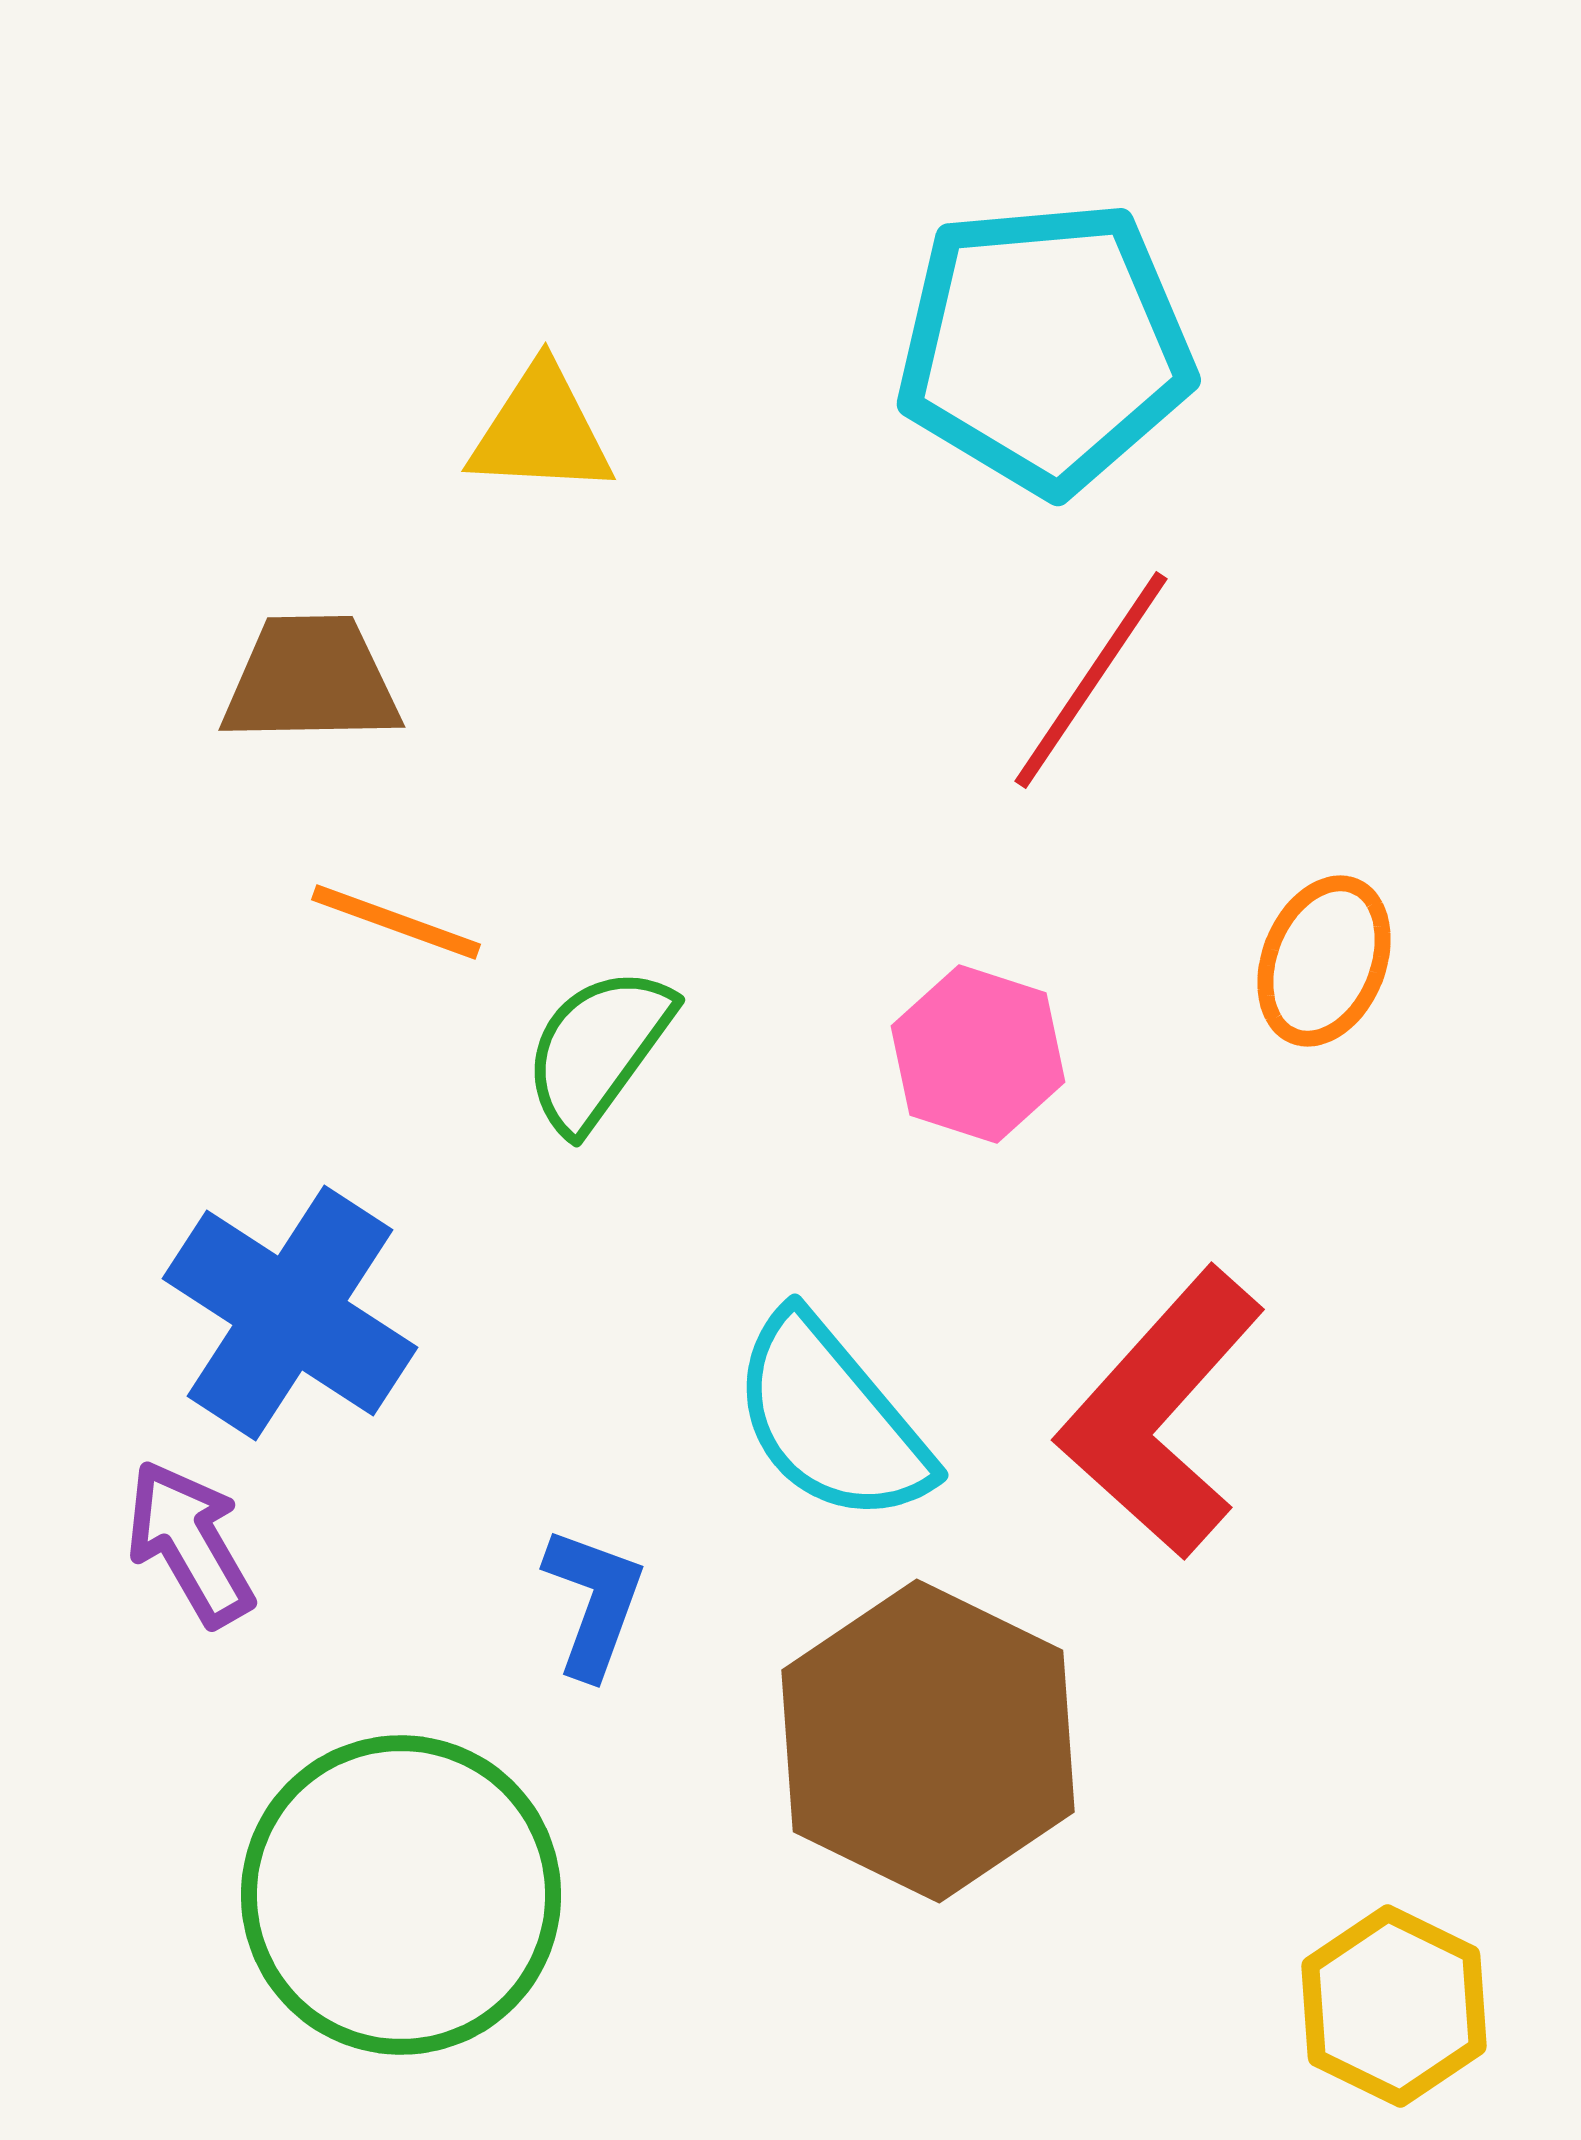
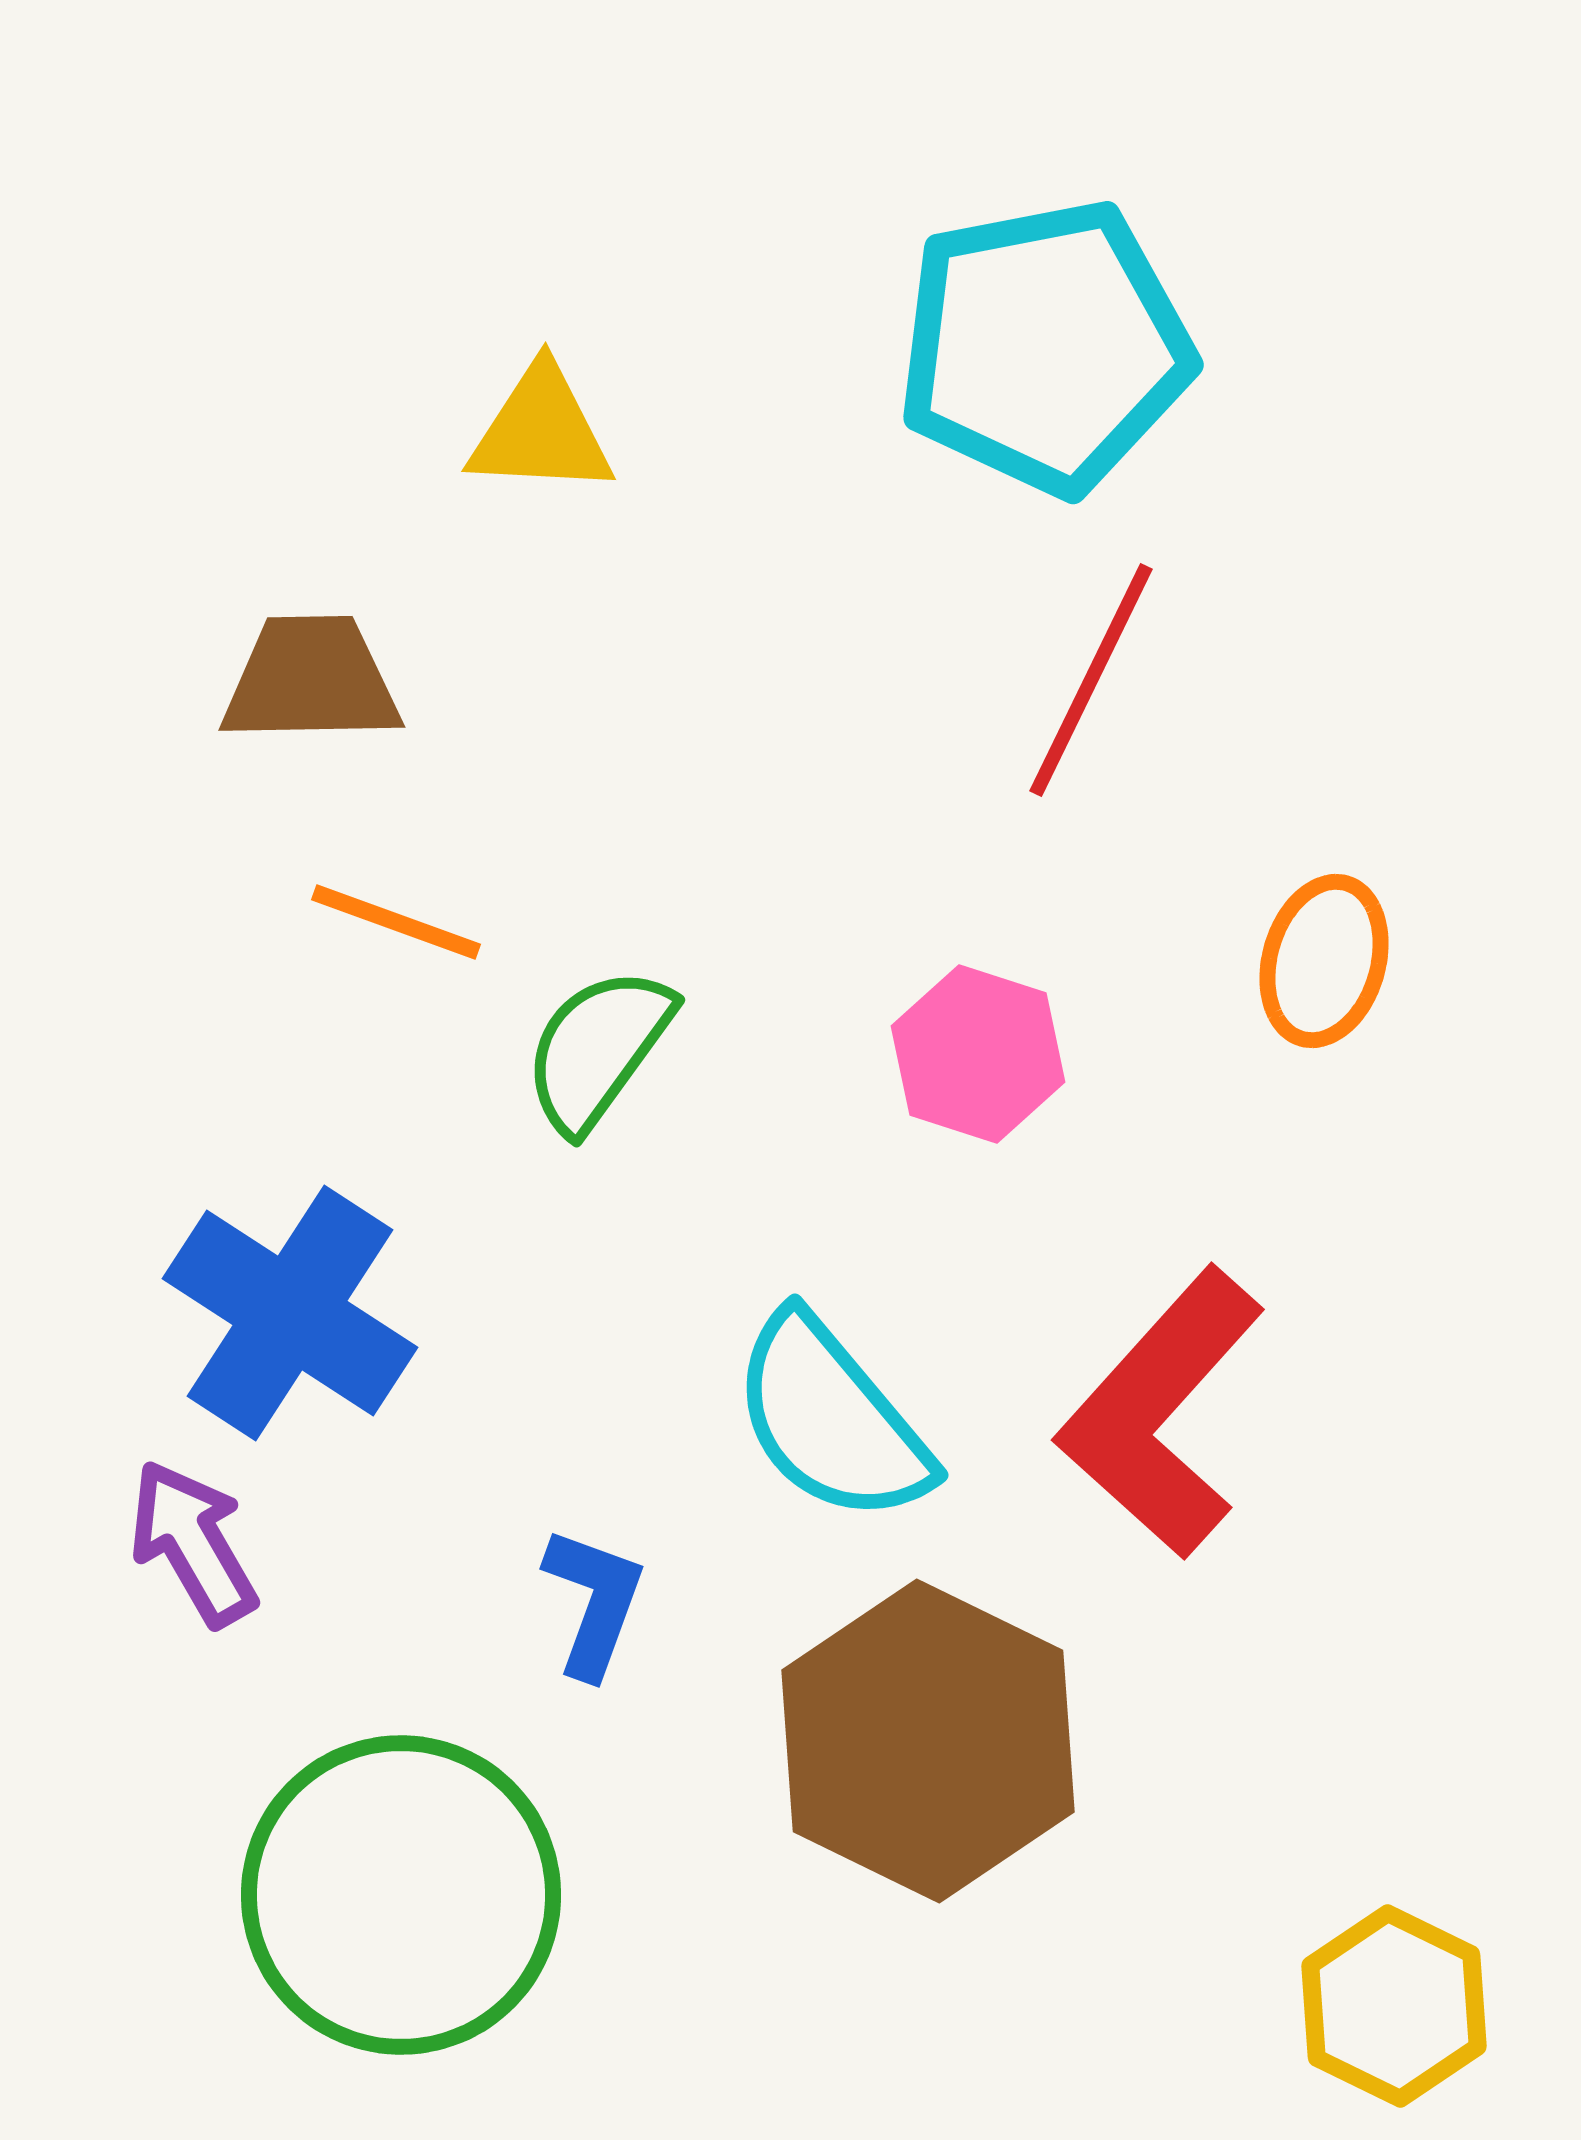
cyan pentagon: rotated 6 degrees counterclockwise
red line: rotated 8 degrees counterclockwise
orange ellipse: rotated 6 degrees counterclockwise
purple arrow: moved 3 px right
